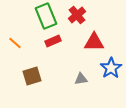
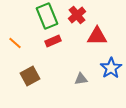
green rectangle: moved 1 px right
red triangle: moved 3 px right, 6 px up
brown square: moved 2 px left; rotated 12 degrees counterclockwise
